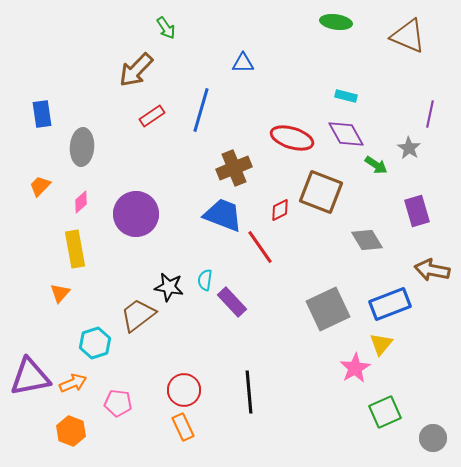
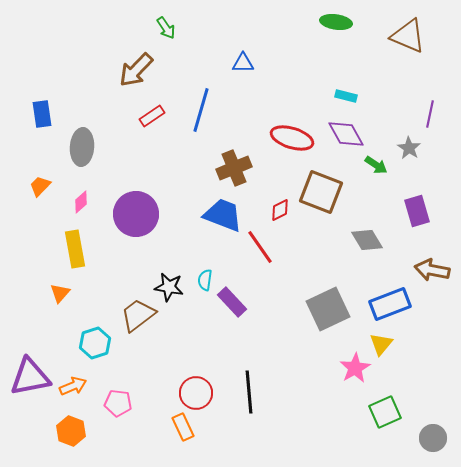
orange arrow at (73, 383): moved 3 px down
red circle at (184, 390): moved 12 px right, 3 px down
